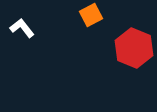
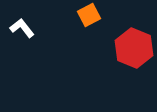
orange square: moved 2 px left
